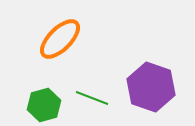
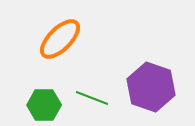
green hexagon: rotated 16 degrees clockwise
